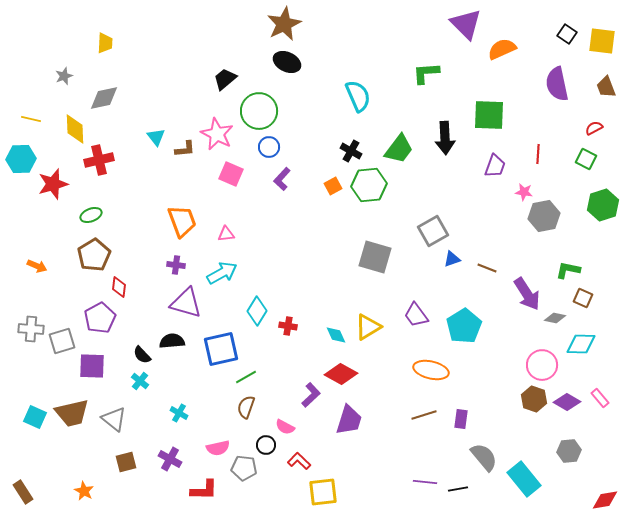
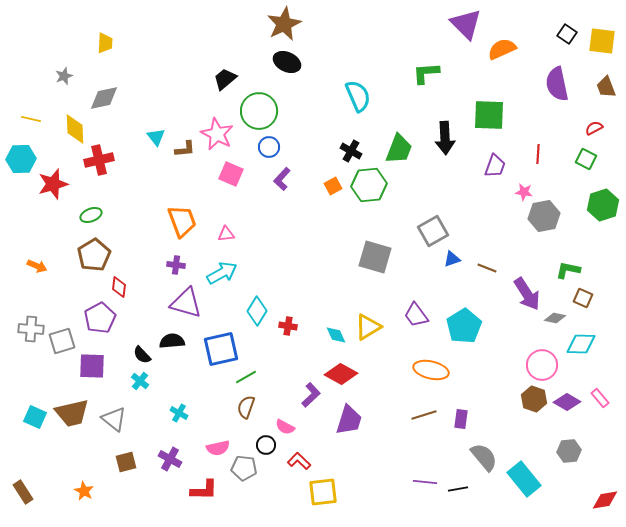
green trapezoid at (399, 149): rotated 16 degrees counterclockwise
